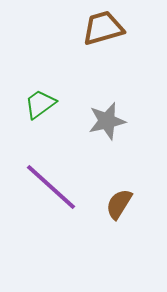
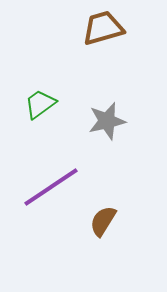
purple line: rotated 76 degrees counterclockwise
brown semicircle: moved 16 px left, 17 px down
